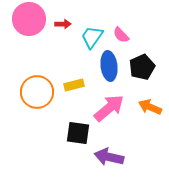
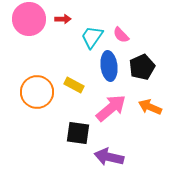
red arrow: moved 5 px up
yellow rectangle: rotated 42 degrees clockwise
pink arrow: moved 2 px right
